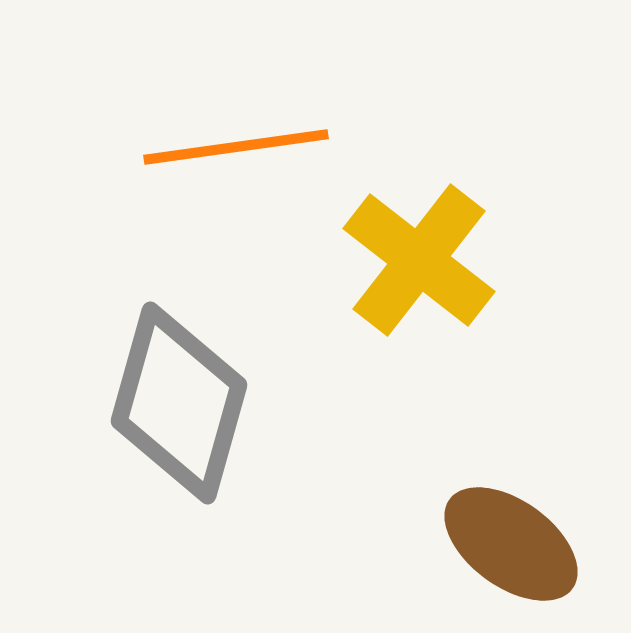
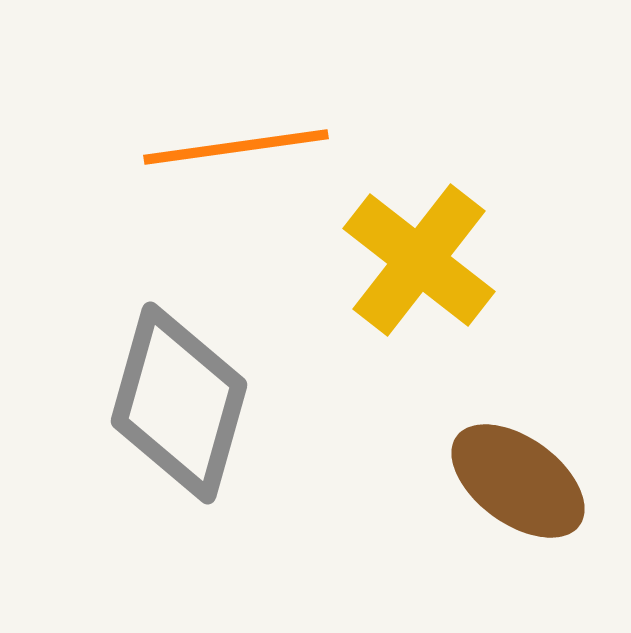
brown ellipse: moved 7 px right, 63 px up
